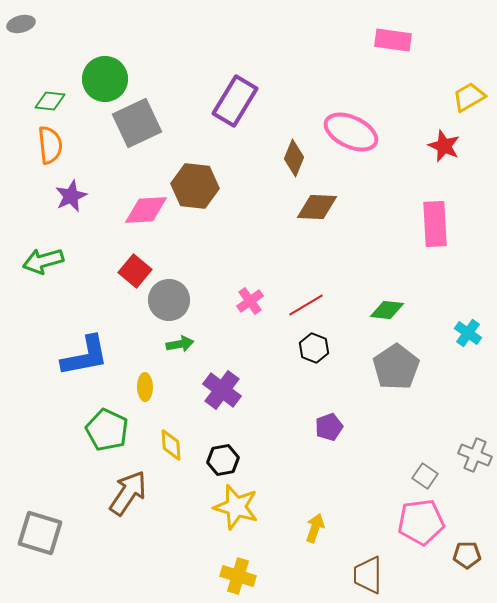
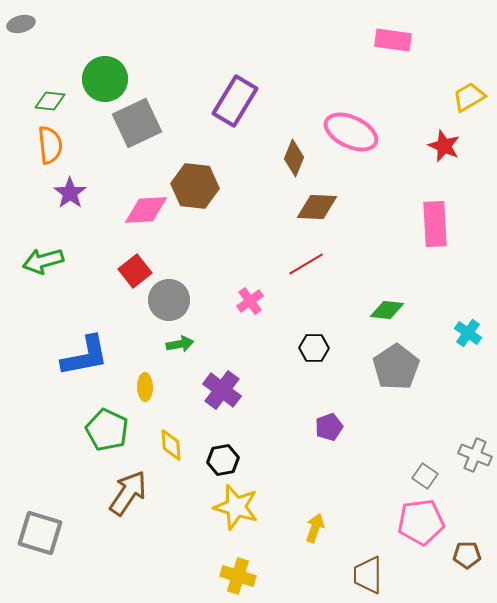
purple star at (71, 196): moved 1 px left, 3 px up; rotated 12 degrees counterclockwise
red square at (135, 271): rotated 12 degrees clockwise
red line at (306, 305): moved 41 px up
black hexagon at (314, 348): rotated 20 degrees counterclockwise
